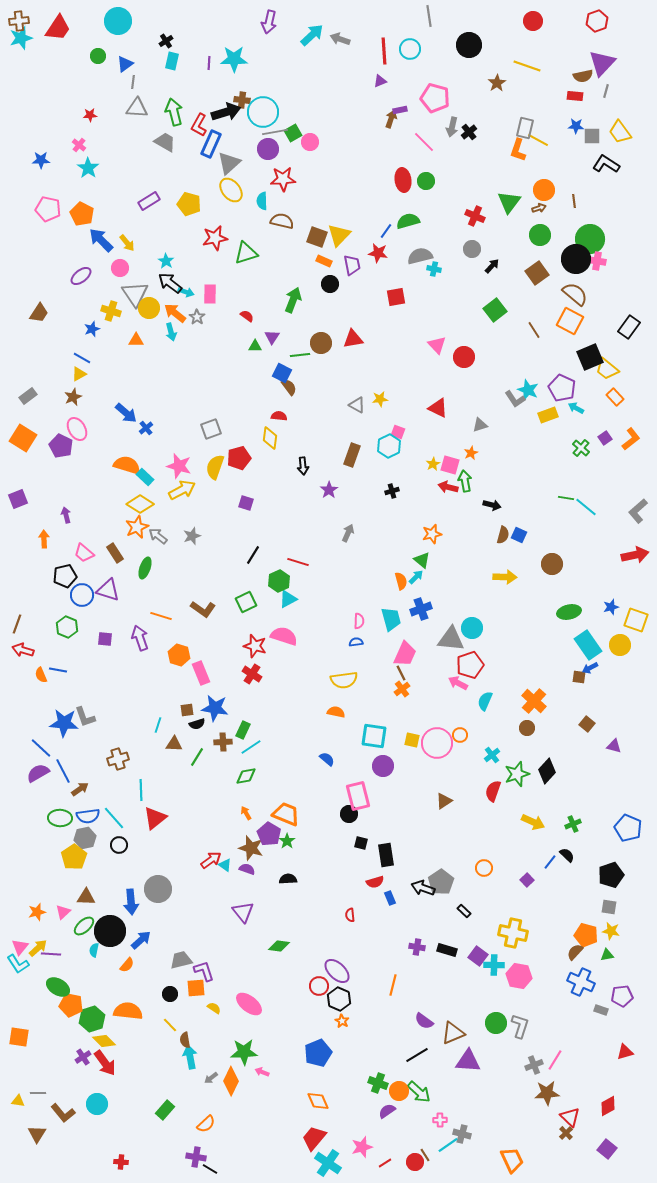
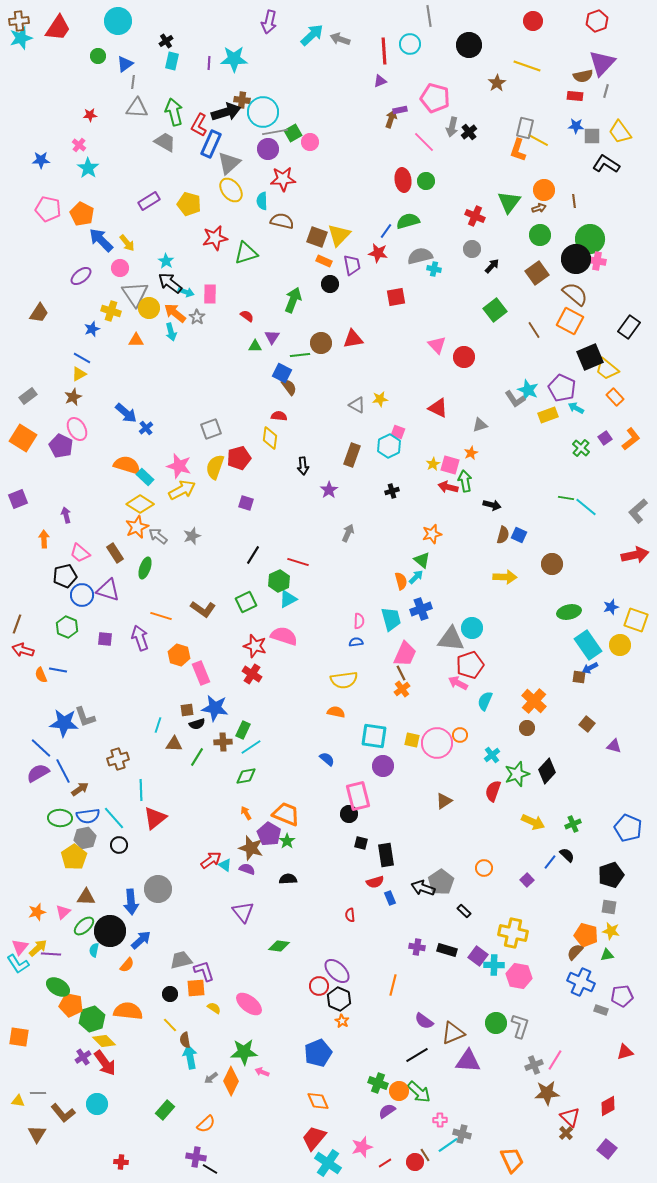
cyan circle at (410, 49): moved 5 px up
pink trapezoid at (84, 553): moved 4 px left
